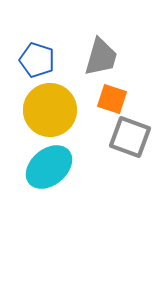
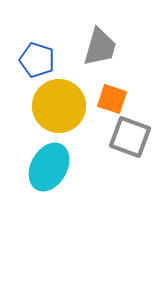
gray trapezoid: moved 1 px left, 10 px up
yellow circle: moved 9 px right, 4 px up
cyan ellipse: rotated 21 degrees counterclockwise
